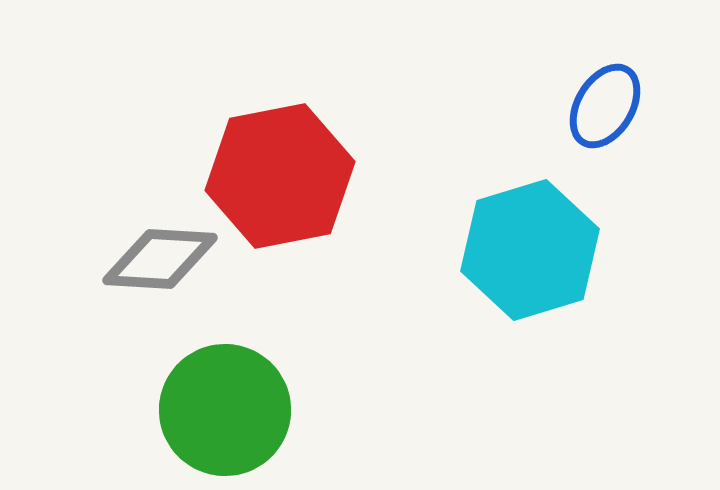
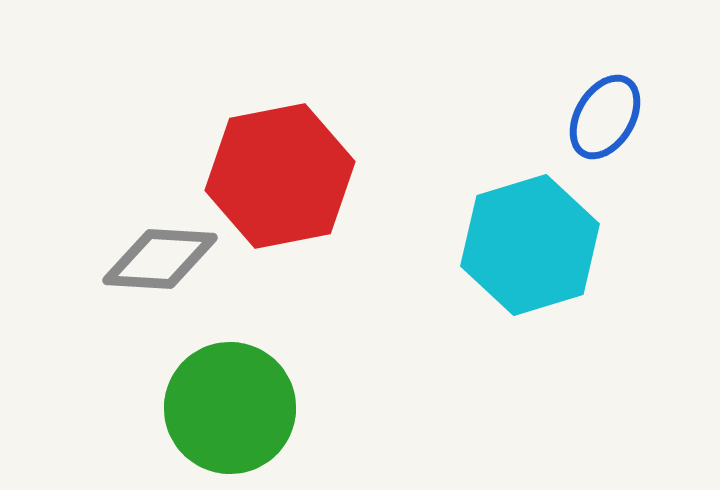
blue ellipse: moved 11 px down
cyan hexagon: moved 5 px up
green circle: moved 5 px right, 2 px up
